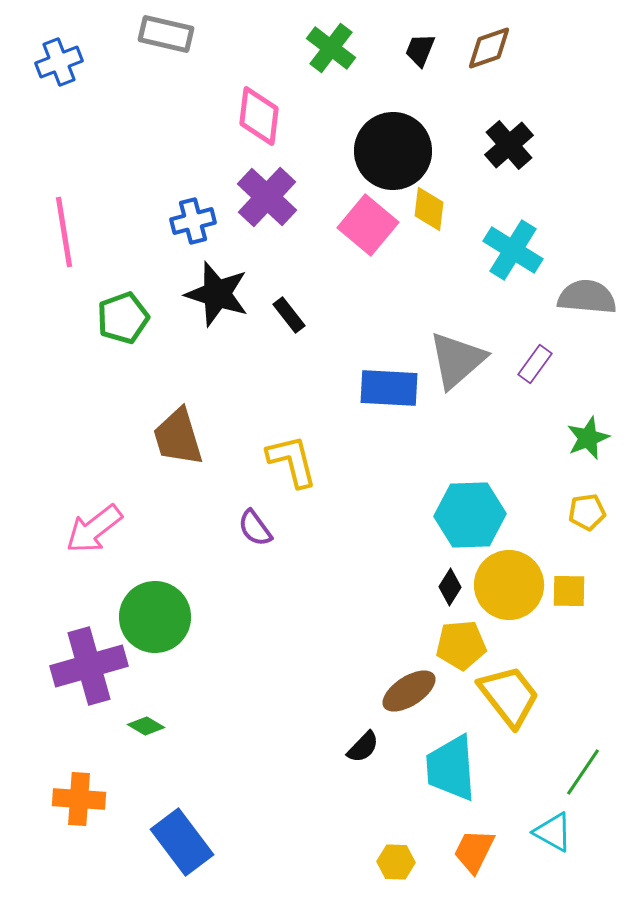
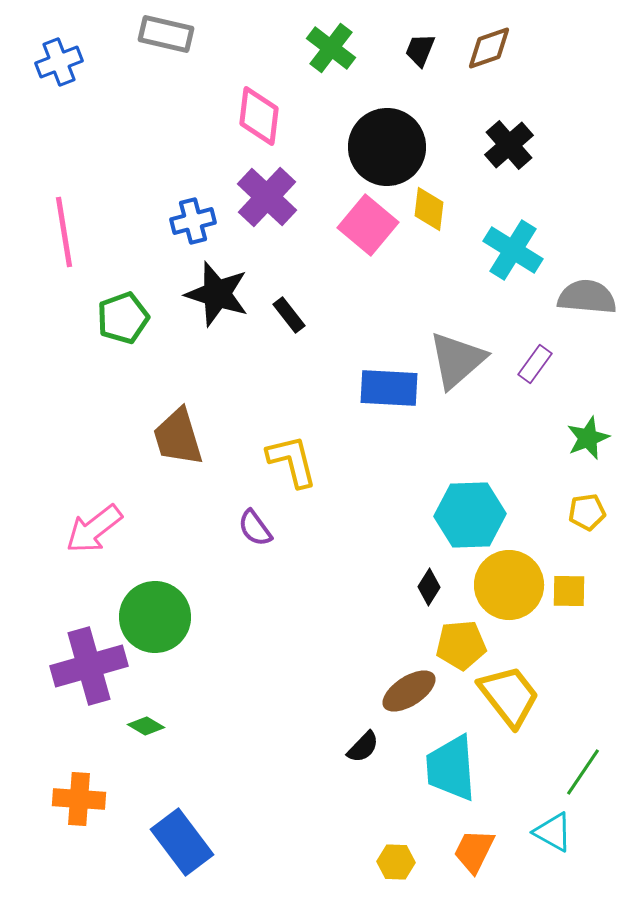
black circle at (393, 151): moved 6 px left, 4 px up
black diamond at (450, 587): moved 21 px left
